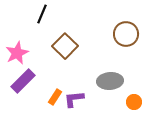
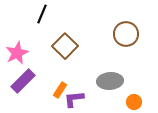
orange rectangle: moved 5 px right, 7 px up
